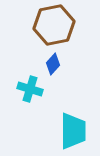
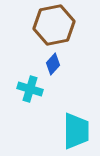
cyan trapezoid: moved 3 px right
